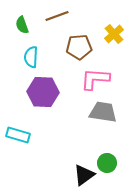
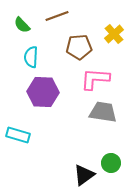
green semicircle: rotated 24 degrees counterclockwise
green circle: moved 4 px right
